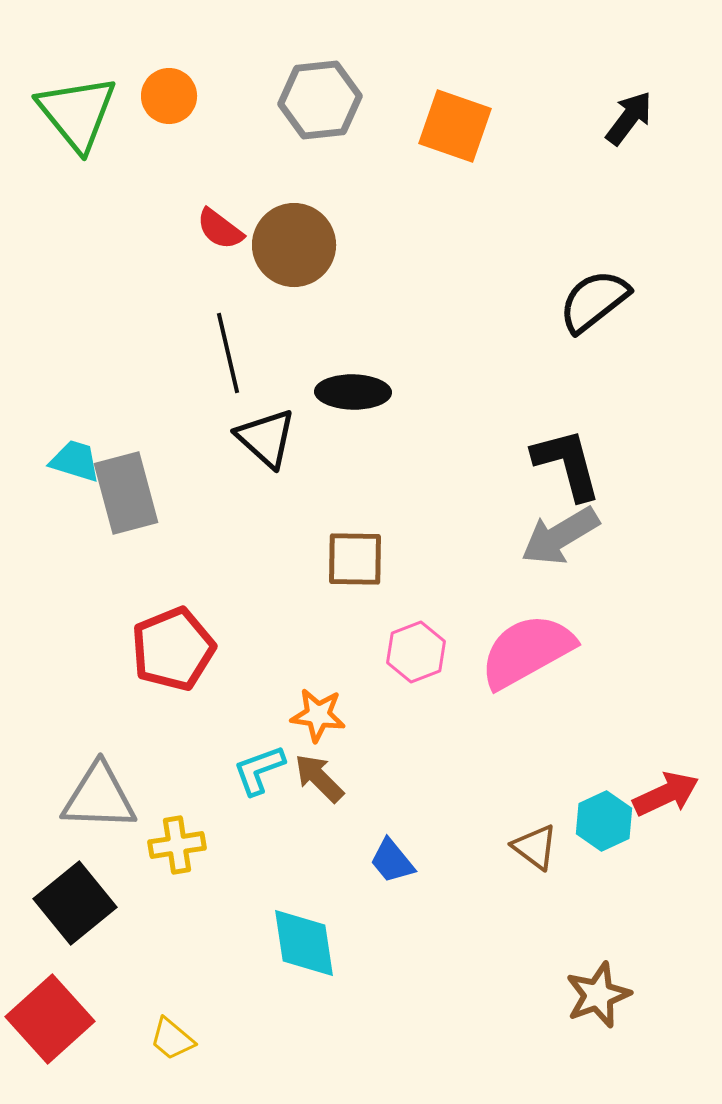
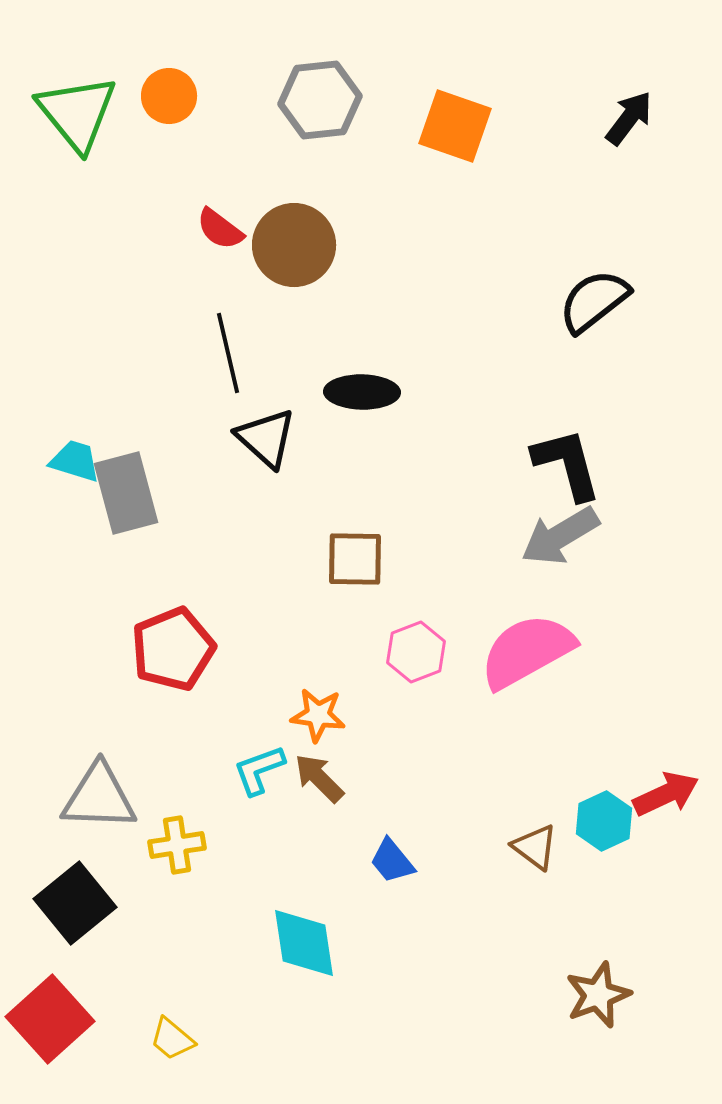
black ellipse: moved 9 px right
